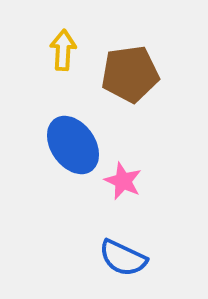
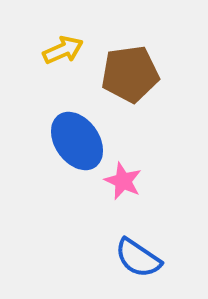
yellow arrow: rotated 63 degrees clockwise
blue ellipse: moved 4 px right, 4 px up
blue semicircle: moved 15 px right; rotated 9 degrees clockwise
